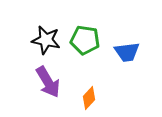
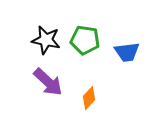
purple arrow: rotated 16 degrees counterclockwise
